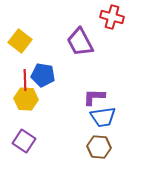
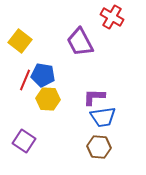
red cross: rotated 15 degrees clockwise
red line: rotated 25 degrees clockwise
yellow hexagon: moved 22 px right
